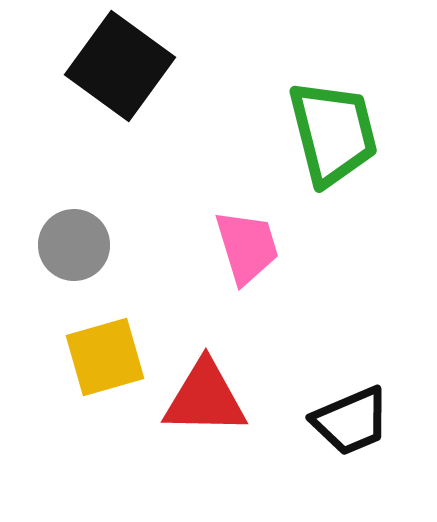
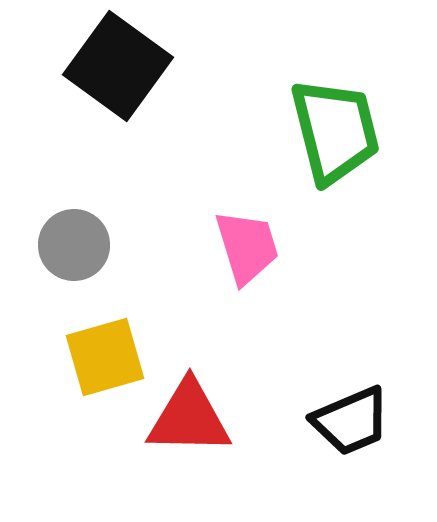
black square: moved 2 px left
green trapezoid: moved 2 px right, 2 px up
red triangle: moved 16 px left, 20 px down
